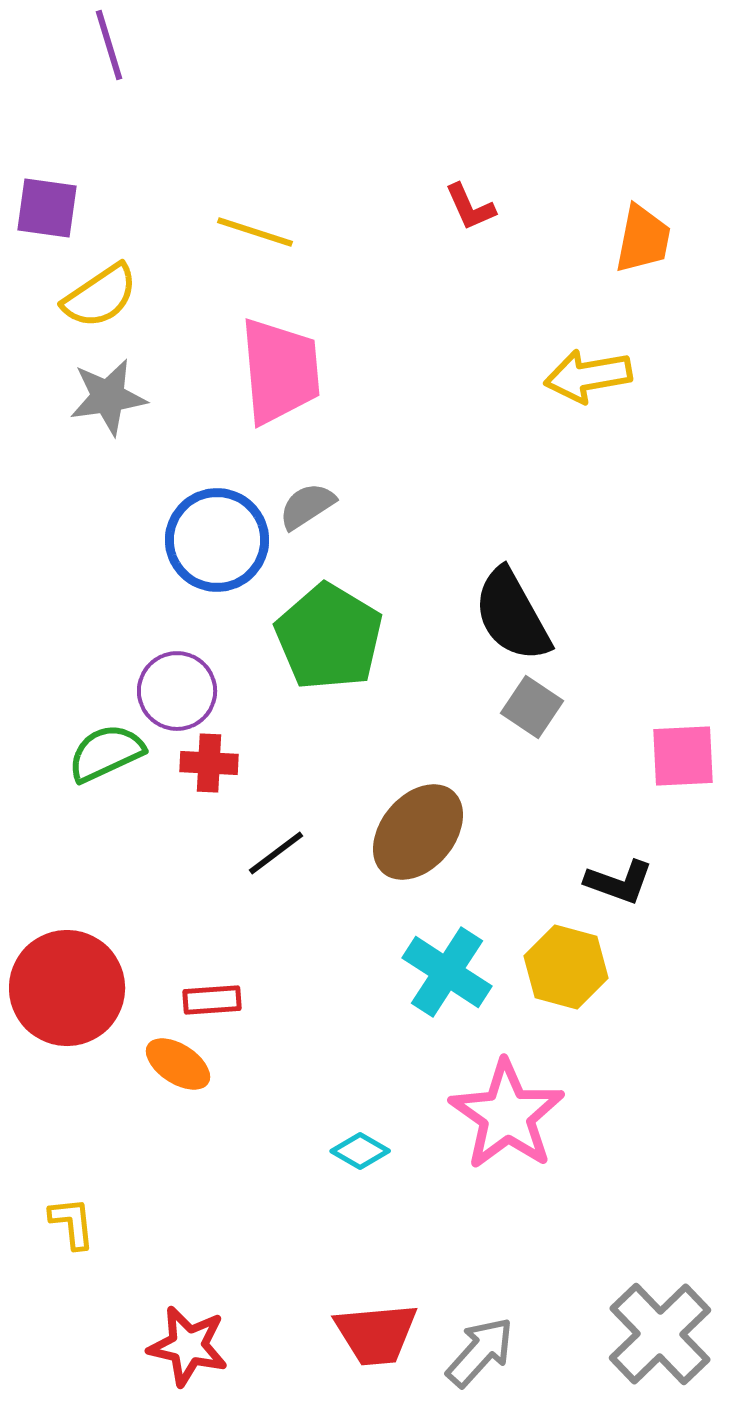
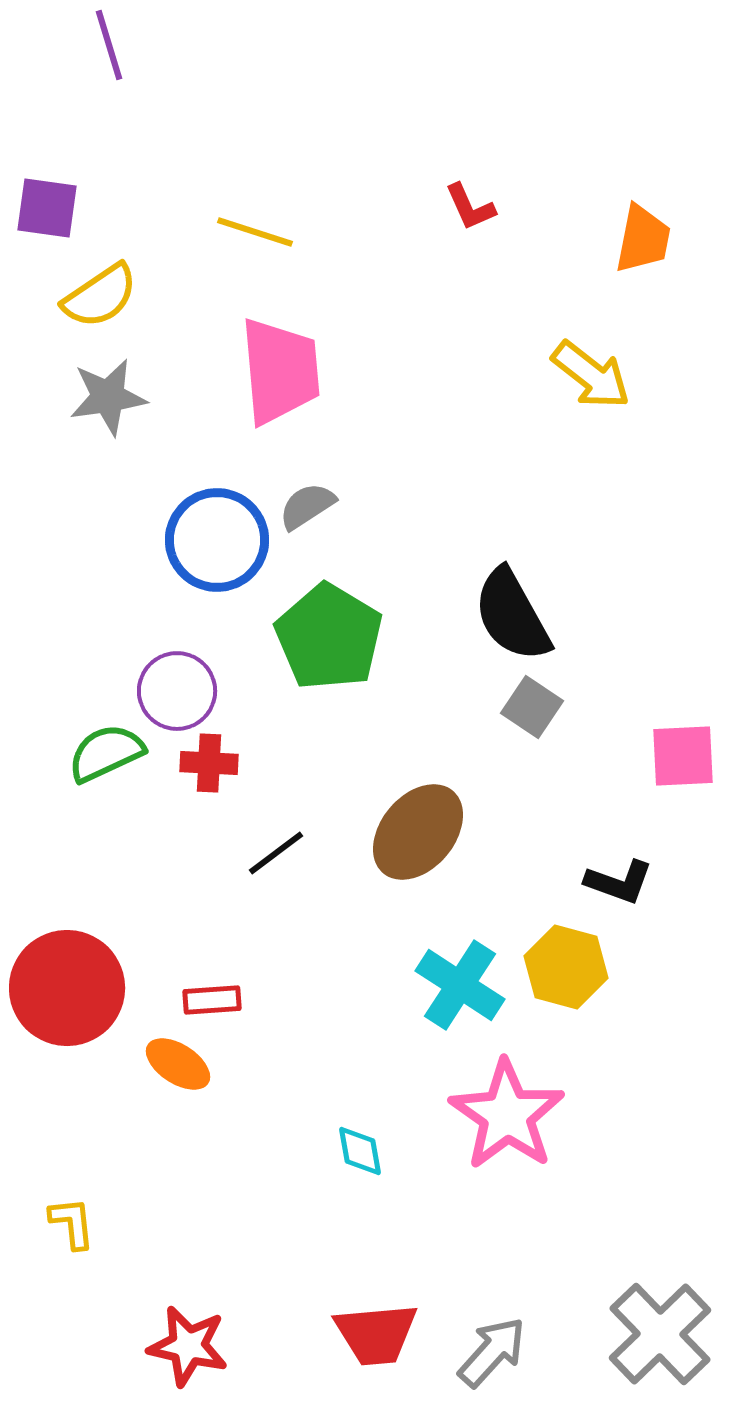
yellow arrow: moved 3 px right, 1 px up; rotated 132 degrees counterclockwise
cyan cross: moved 13 px right, 13 px down
cyan diamond: rotated 50 degrees clockwise
gray arrow: moved 12 px right
